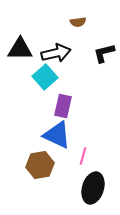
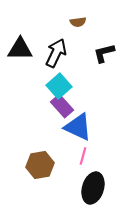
black arrow: rotated 52 degrees counterclockwise
cyan square: moved 14 px right, 9 px down
purple rectangle: moved 1 px left; rotated 55 degrees counterclockwise
blue triangle: moved 21 px right, 8 px up
